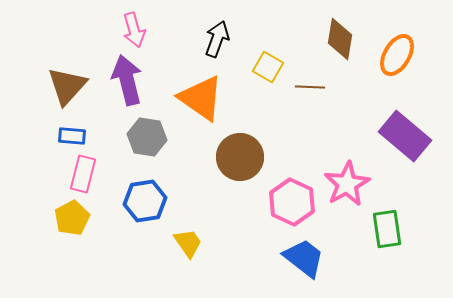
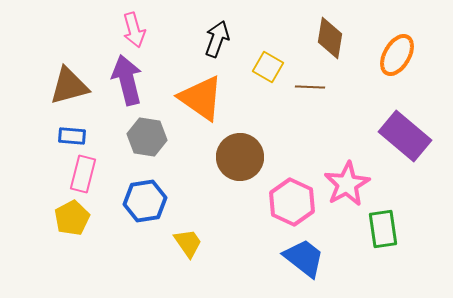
brown diamond: moved 10 px left, 1 px up
brown triangle: moved 2 px right; rotated 33 degrees clockwise
green rectangle: moved 4 px left
